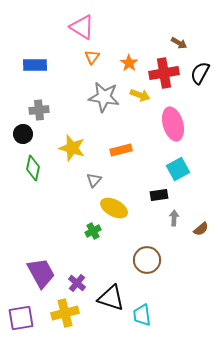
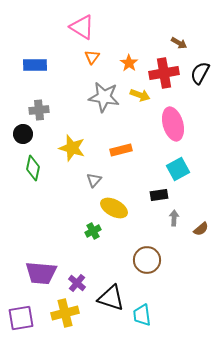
purple trapezoid: rotated 124 degrees clockwise
